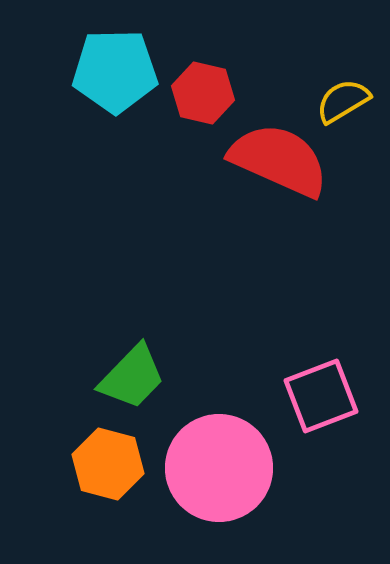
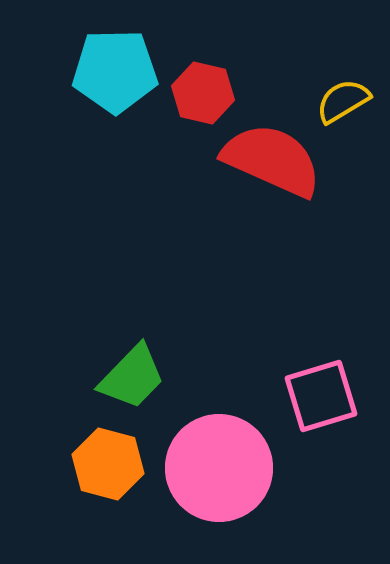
red semicircle: moved 7 px left
pink square: rotated 4 degrees clockwise
